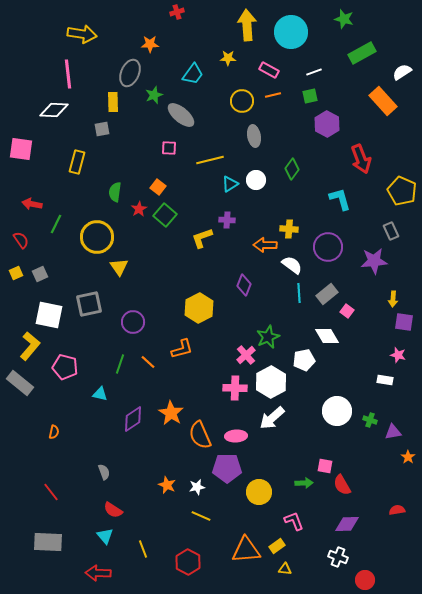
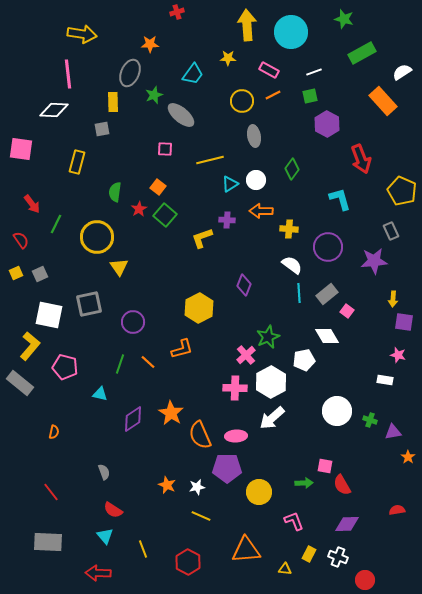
orange line at (273, 95): rotated 14 degrees counterclockwise
pink square at (169, 148): moved 4 px left, 1 px down
red arrow at (32, 204): rotated 138 degrees counterclockwise
orange arrow at (265, 245): moved 4 px left, 34 px up
yellow rectangle at (277, 546): moved 32 px right, 8 px down; rotated 28 degrees counterclockwise
